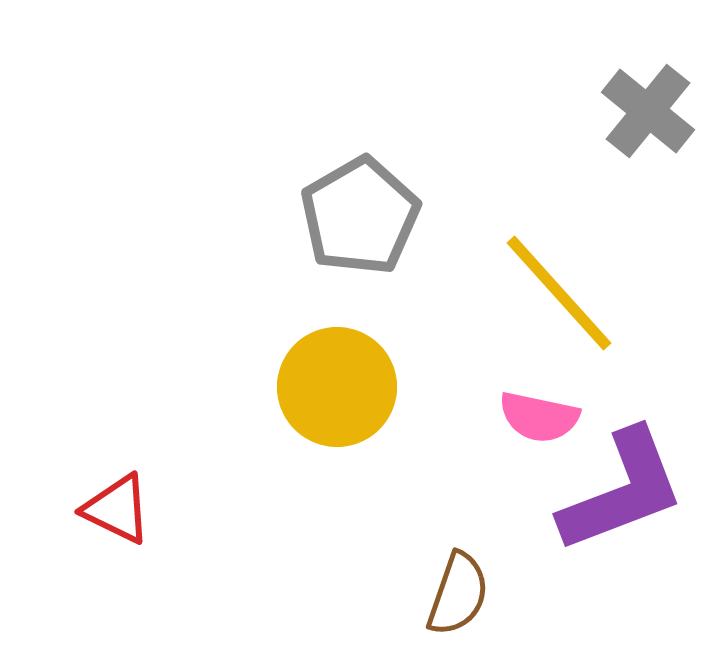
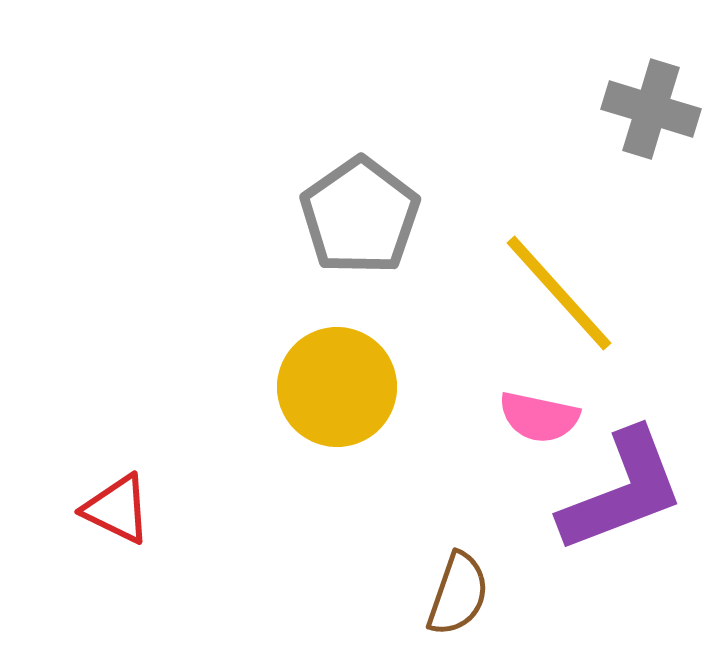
gray cross: moved 3 px right, 2 px up; rotated 22 degrees counterclockwise
gray pentagon: rotated 5 degrees counterclockwise
